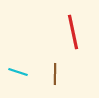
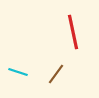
brown line: moved 1 px right; rotated 35 degrees clockwise
